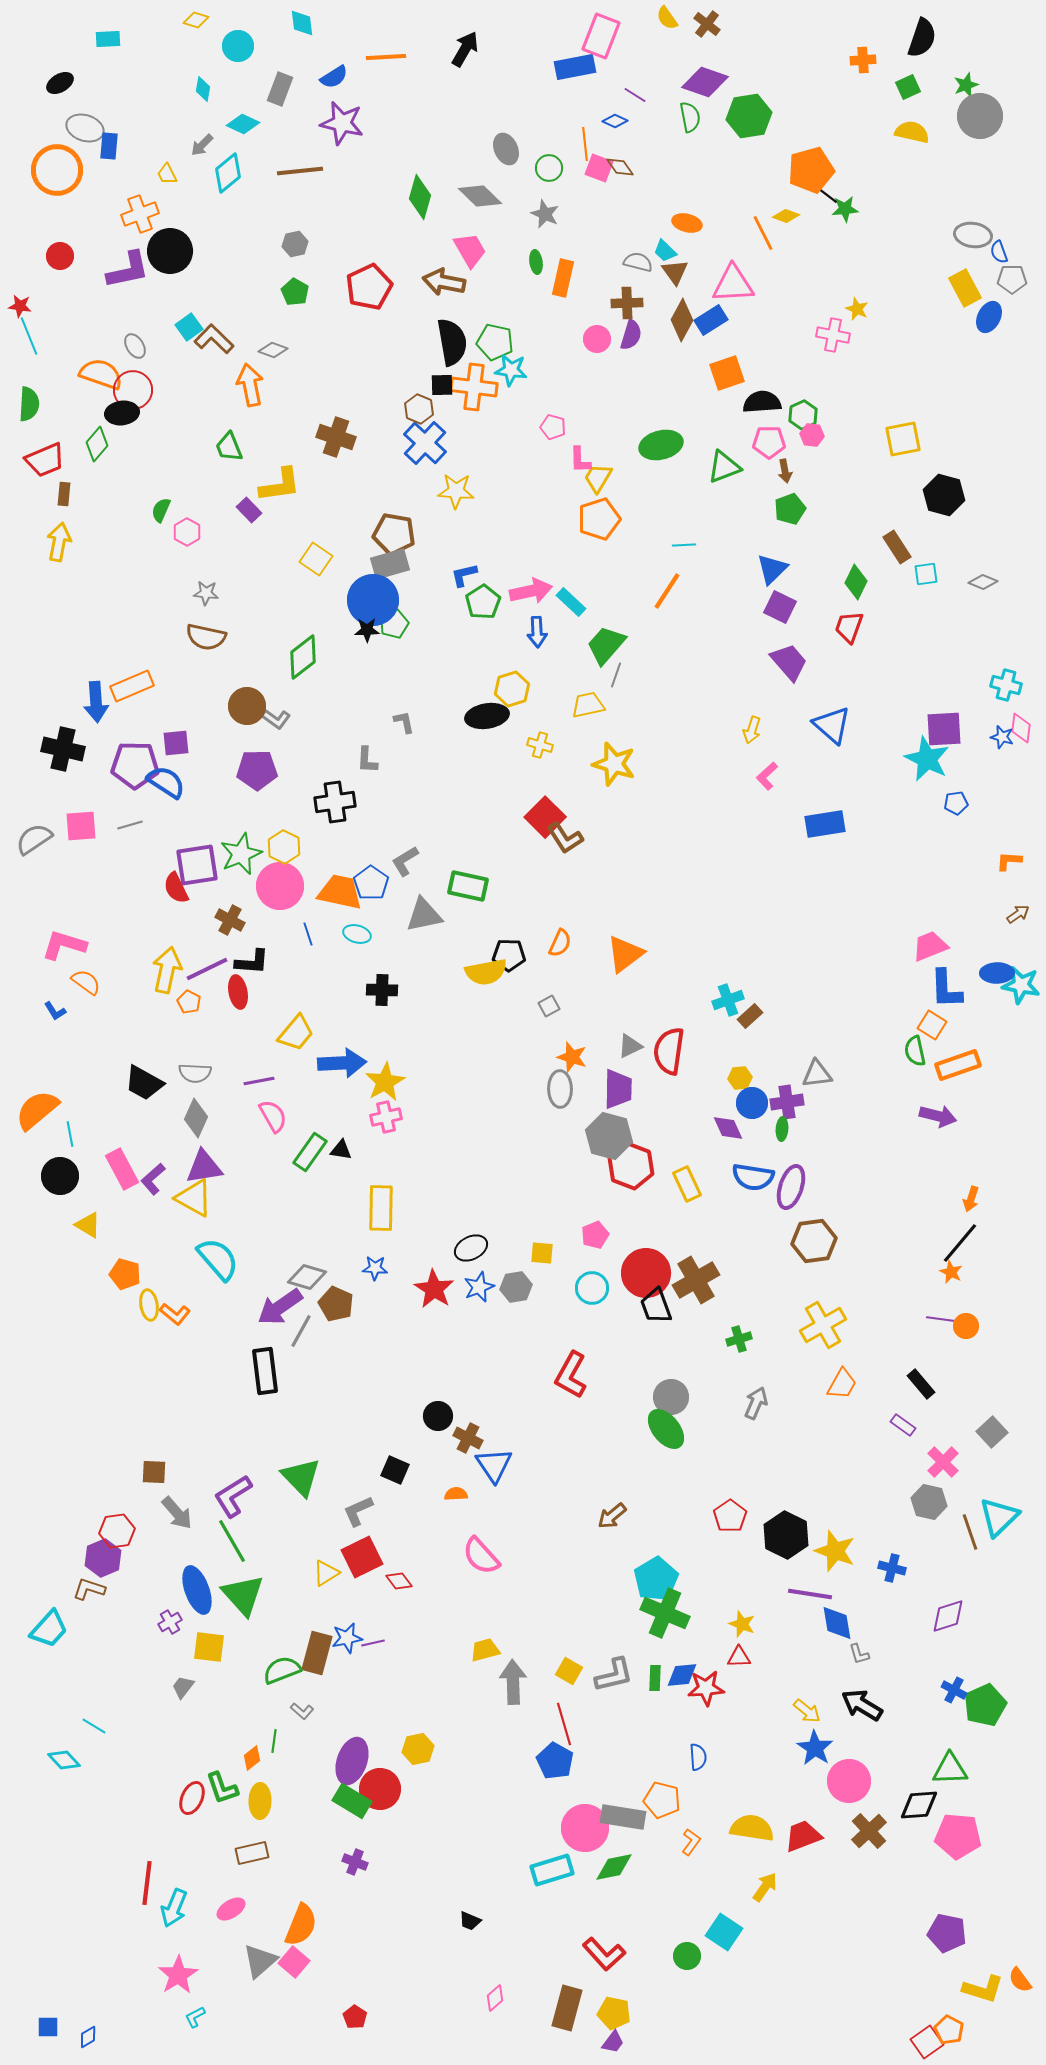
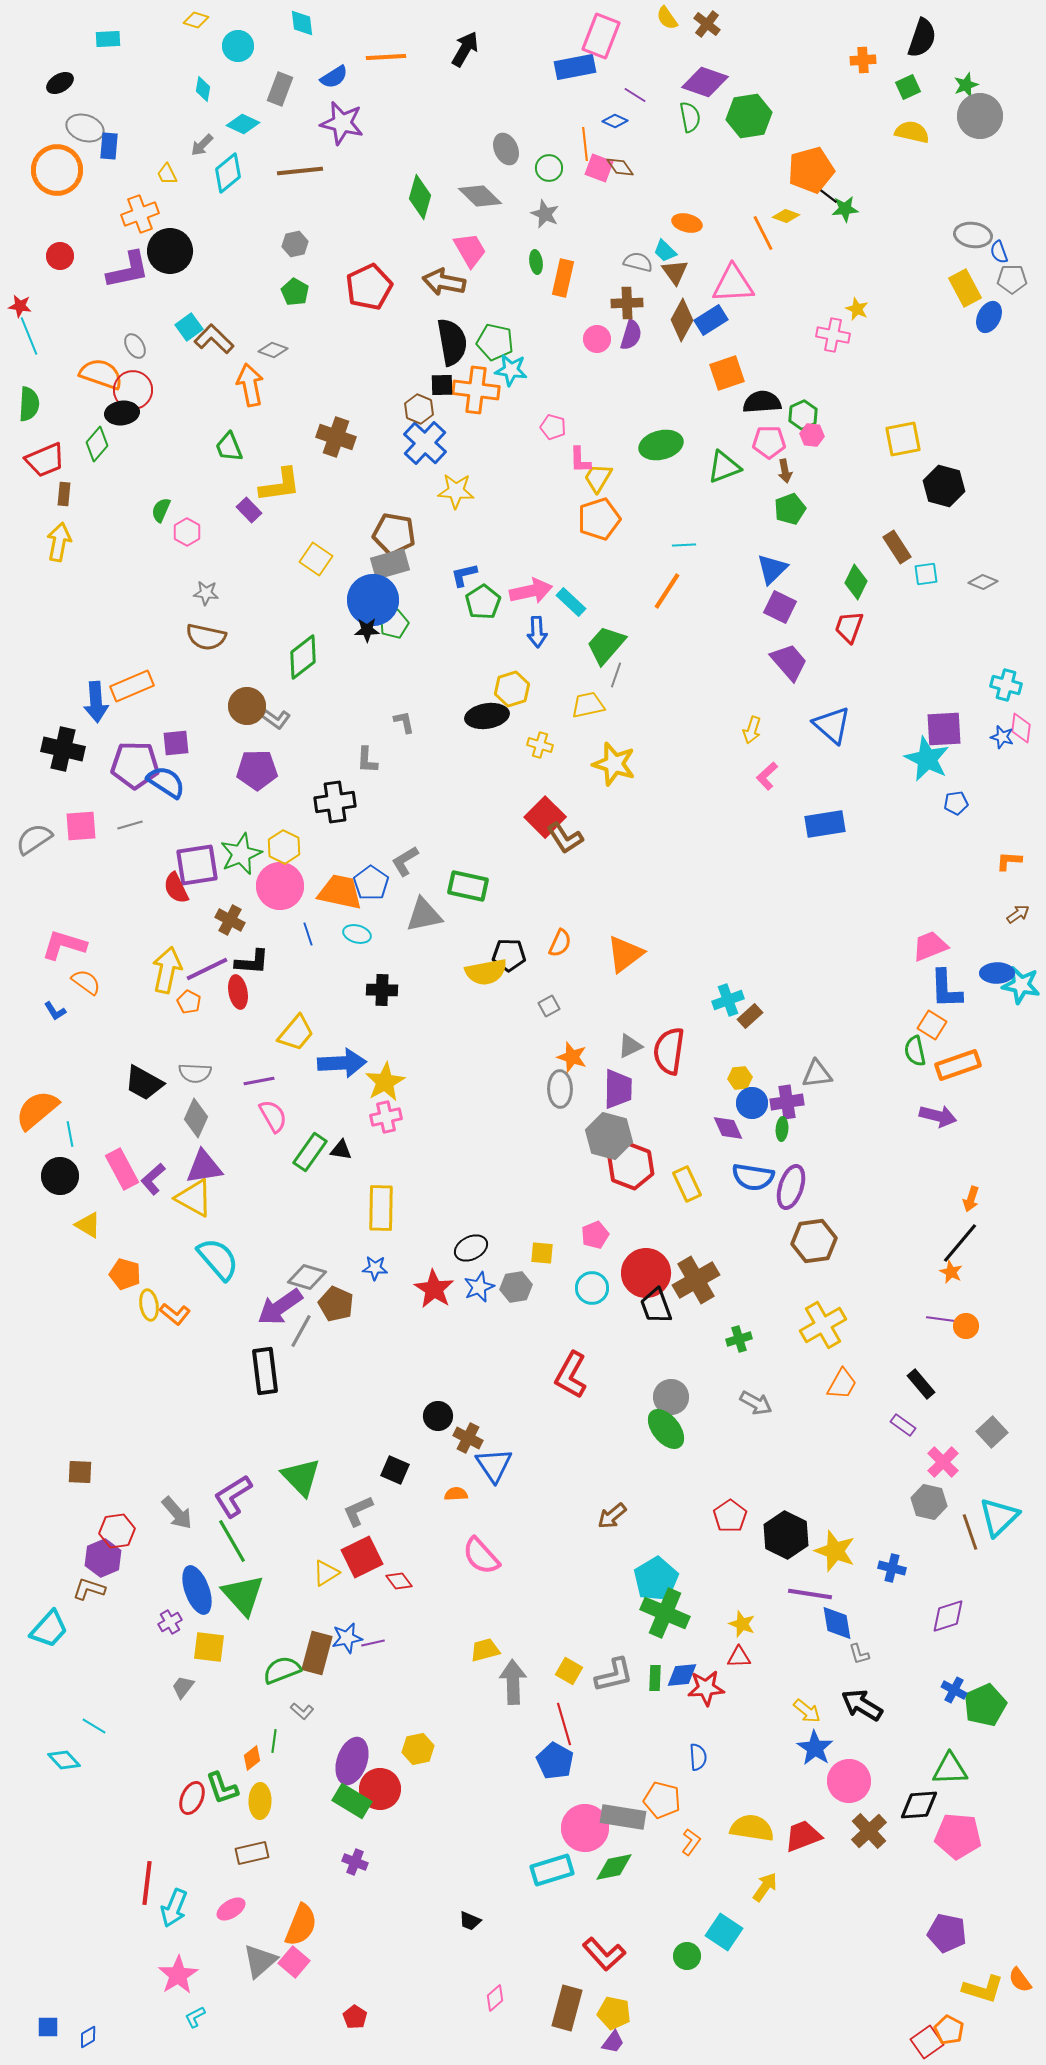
orange cross at (474, 387): moved 2 px right, 3 px down
black hexagon at (944, 495): moved 9 px up
gray arrow at (756, 1403): rotated 96 degrees clockwise
brown square at (154, 1472): moved 74 px left
